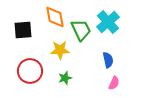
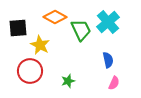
orange diamond: rotated 50 degrees counterclockwise
black square: moved 5 px left, 2 px up
yellow star: moved 20 px left, 5 px up; rotated 30 degrees clockwise
green star: moved 3 px right, 3 px down
